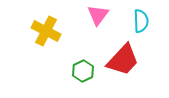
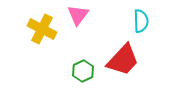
pink triangle: moved 20 px left
yellow cross: moved 4 px left, 2 px up
